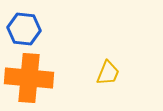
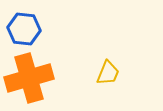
orange cross: rotated 21 degrees counterclockwise
